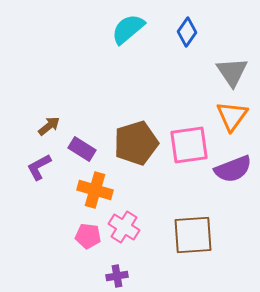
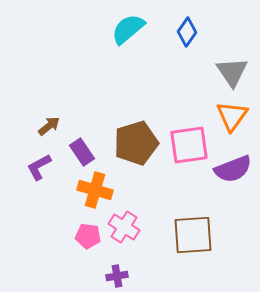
purple rectangle: moved 3 px down; rotated 24 degrees clockwise
